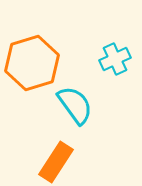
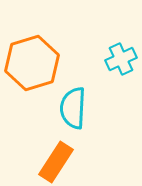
cyan cross: moved 6 px right
cyan semicircle: moved 2 px left, 3 px down; rotated 141 degrees counterclockwise
